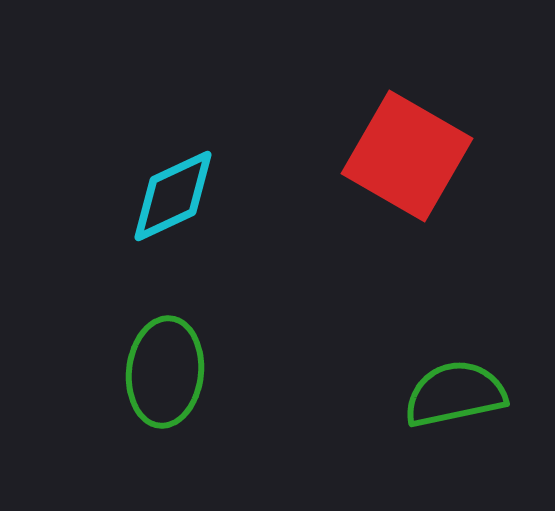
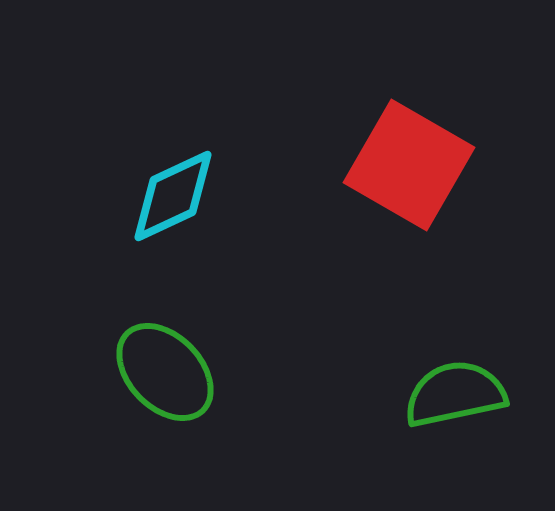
red square: moved 2 px right, 9 px down
green ellipse: rotated 50 degrees counterclockwise
